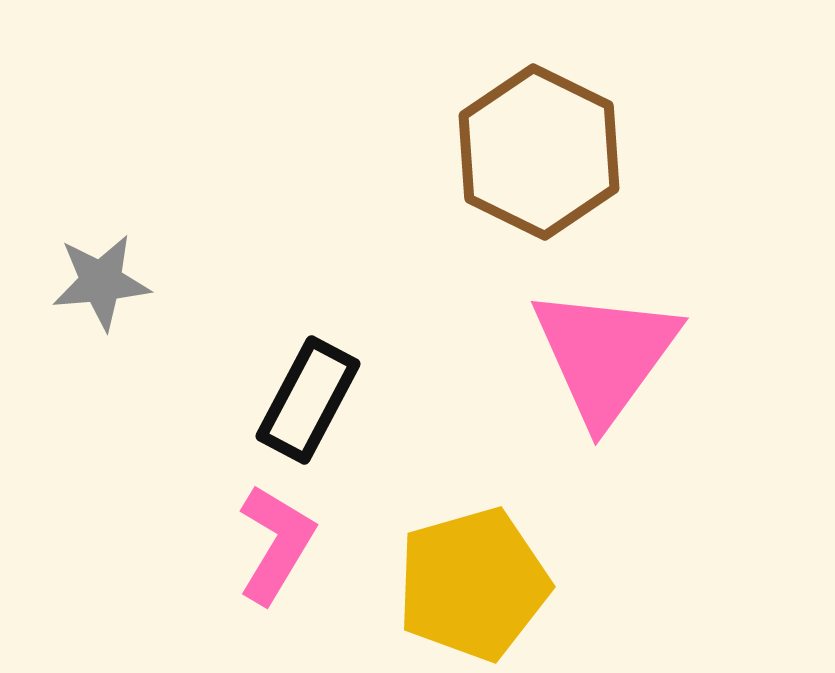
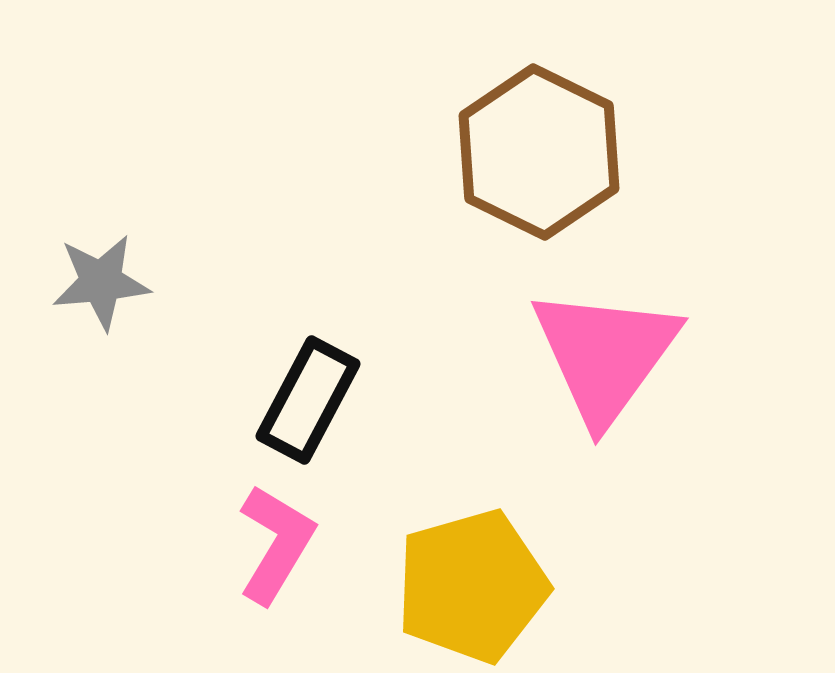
yellow pentagon: moved 1 px left, 2 px down
